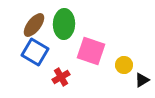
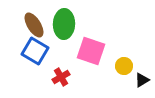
brown ellipse: rotated 70 degrees counterclockwise
blue square: moved 1 px up
yellow circle: moved 1 px down
